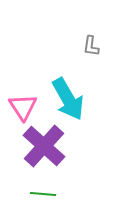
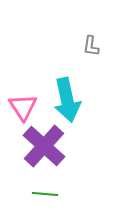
cyan arrow: moved 1 px left, 1 px down; rotated 18 degrees clockwise
green line: moved 2 px right
